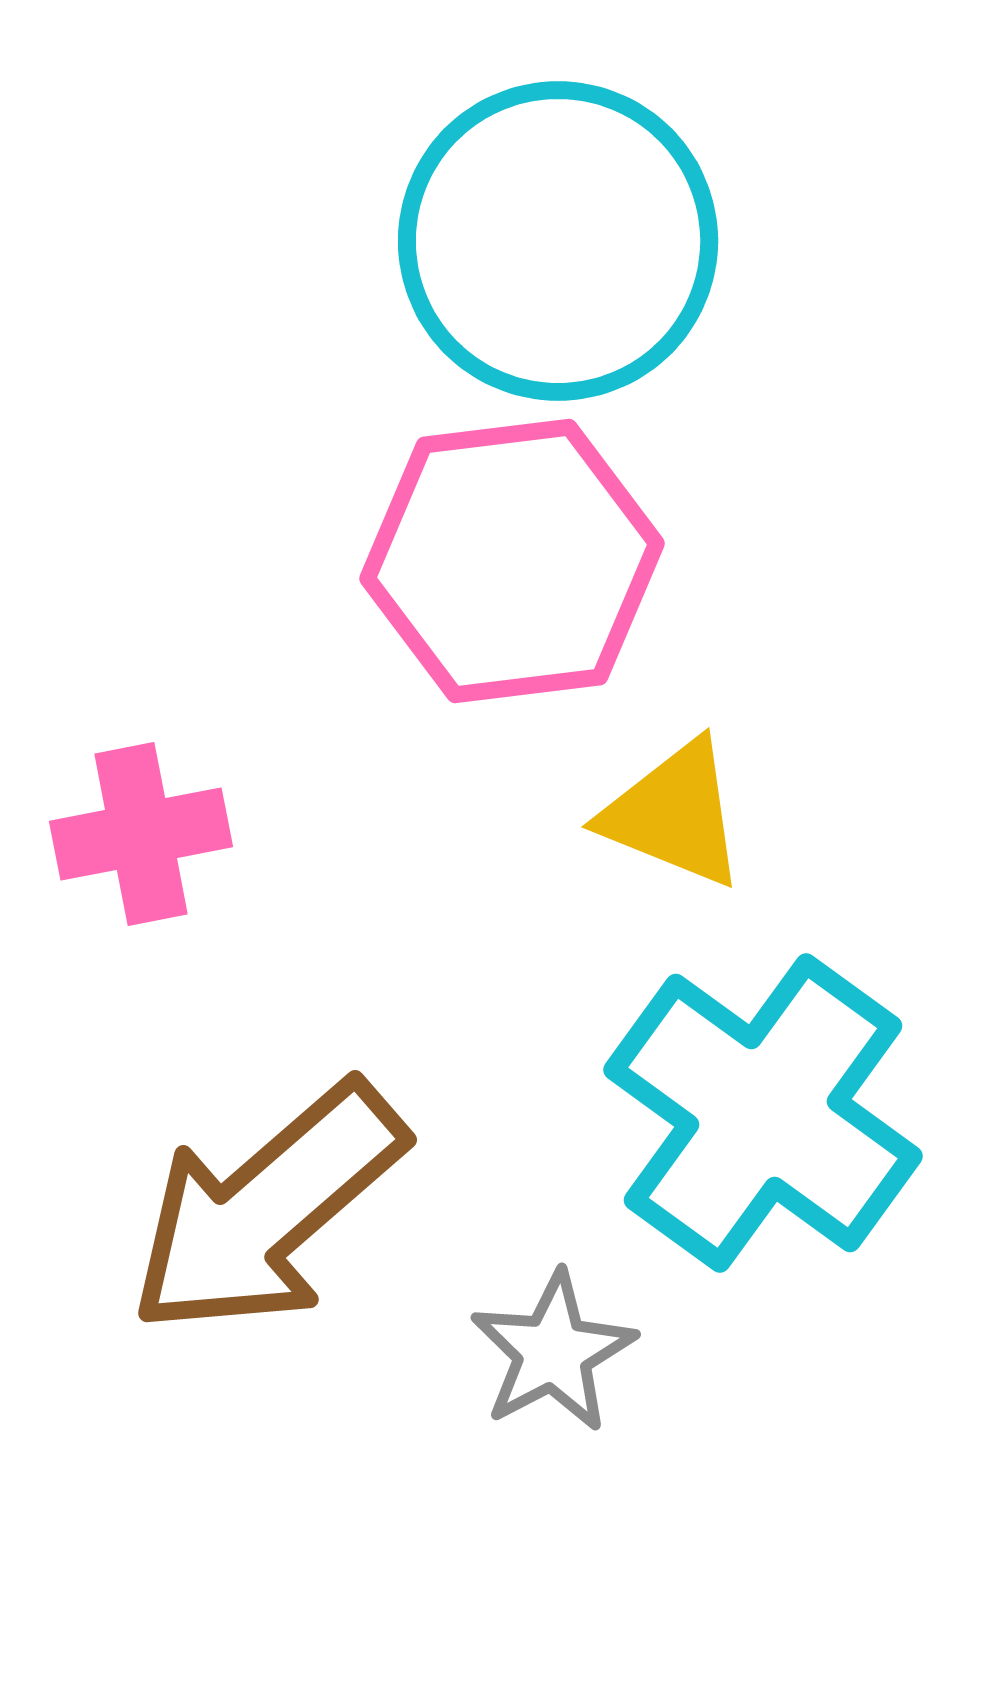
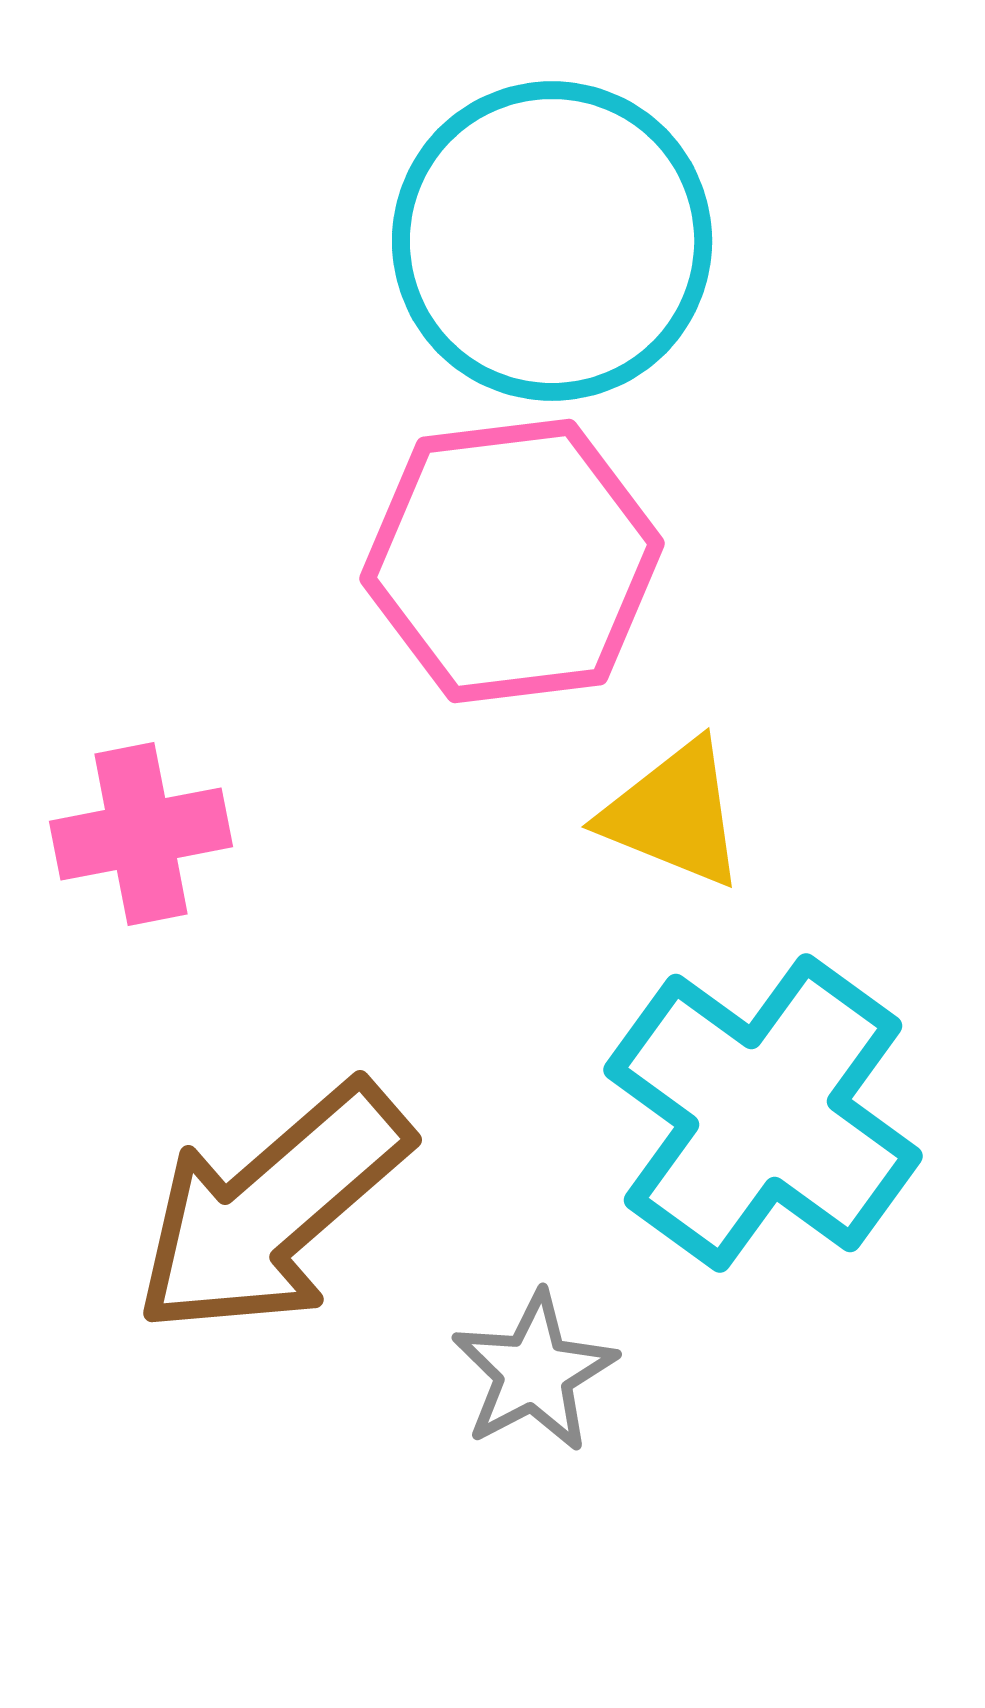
cyan circle: moved 6 px left
brown arrow: moved 5 px right
gray star: moved 19 px left, 20 px down
